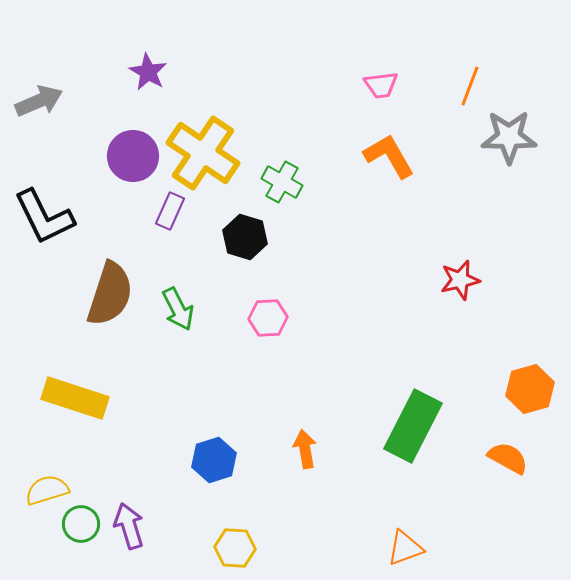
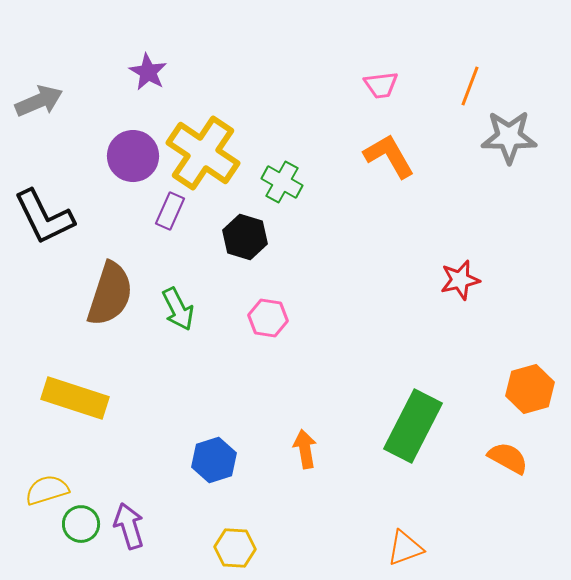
pink hexagon: rotated 12 degrees clockwise
